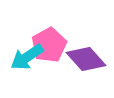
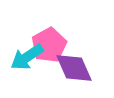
purple diamond: moved 12 px left, 9 px down; rotated 18 degrees clockwise
